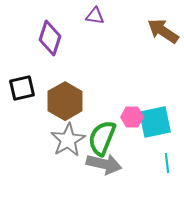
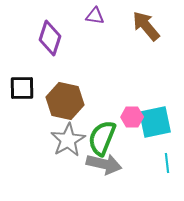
brown arrow: moved 17 px left, 5 px up; rotated 16 degrees clockwise
black square: rotated 12 degrees clockwise
brown hexagon: rotated 18 degrees counterclockwise
